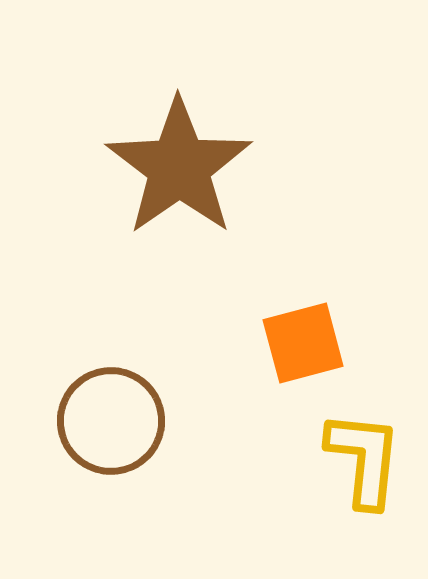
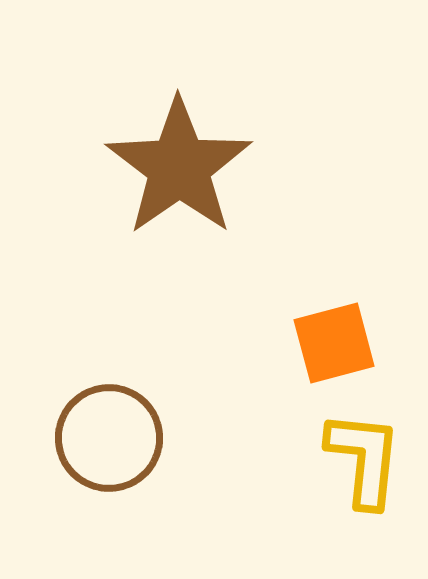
orange square: moved 31 px right
brown circle: moved 2 px left, 17 px down
